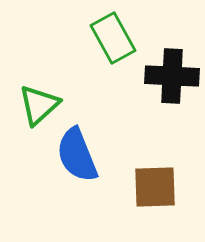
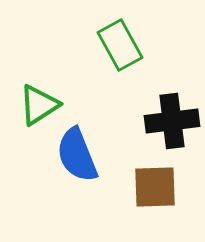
green rectangle: moved 7 px right, 7 px down
black cross: moved 45 px down; rotated 10 degrees counterclockwise
green triangle: rotated 9 degrees clockwise
